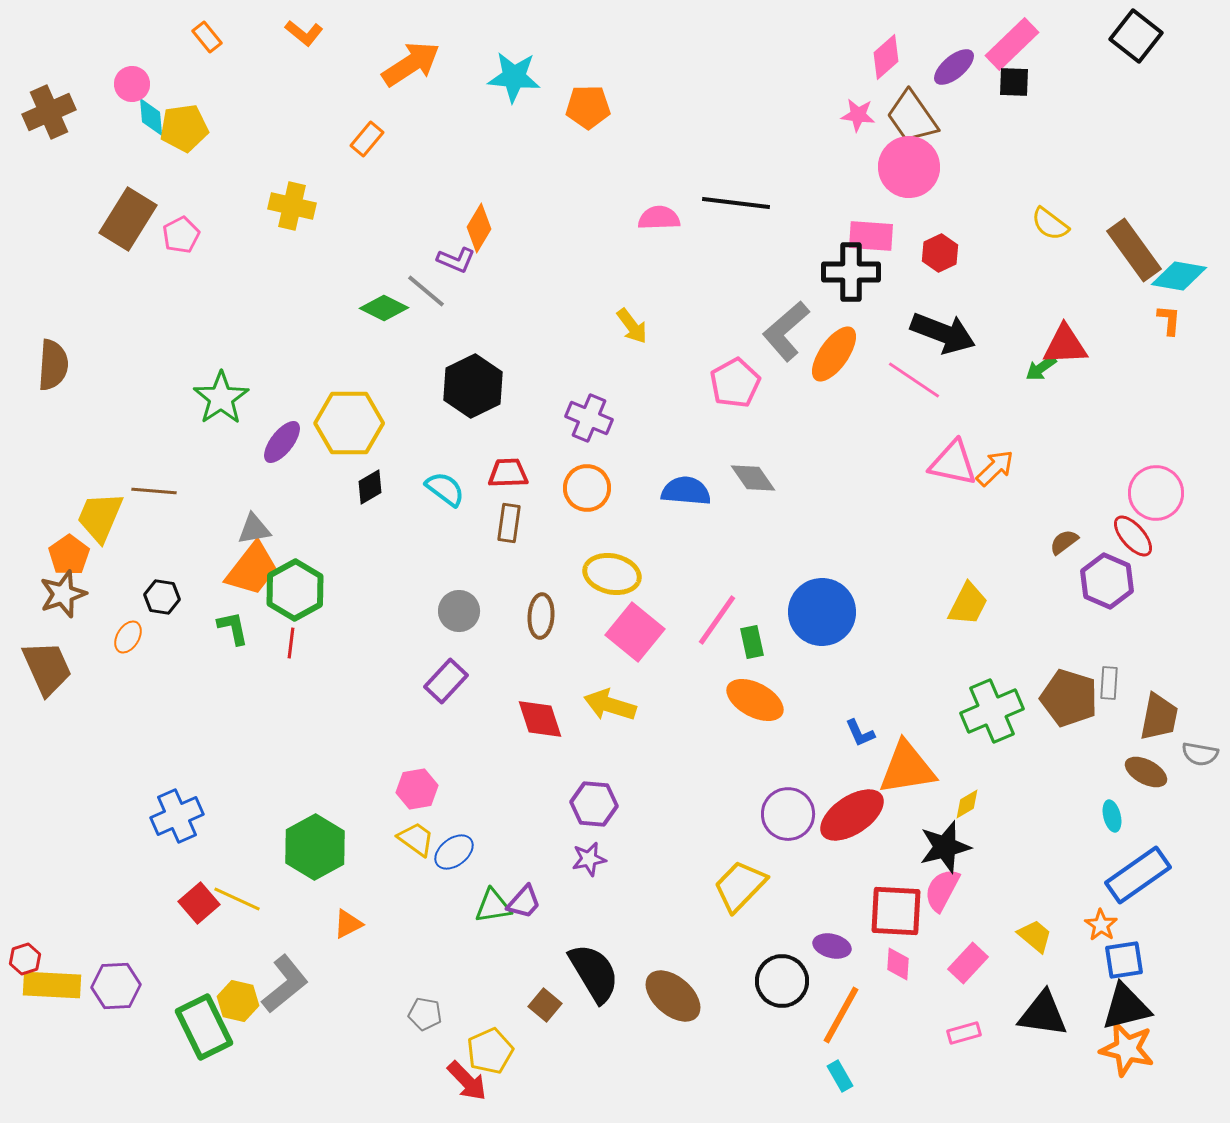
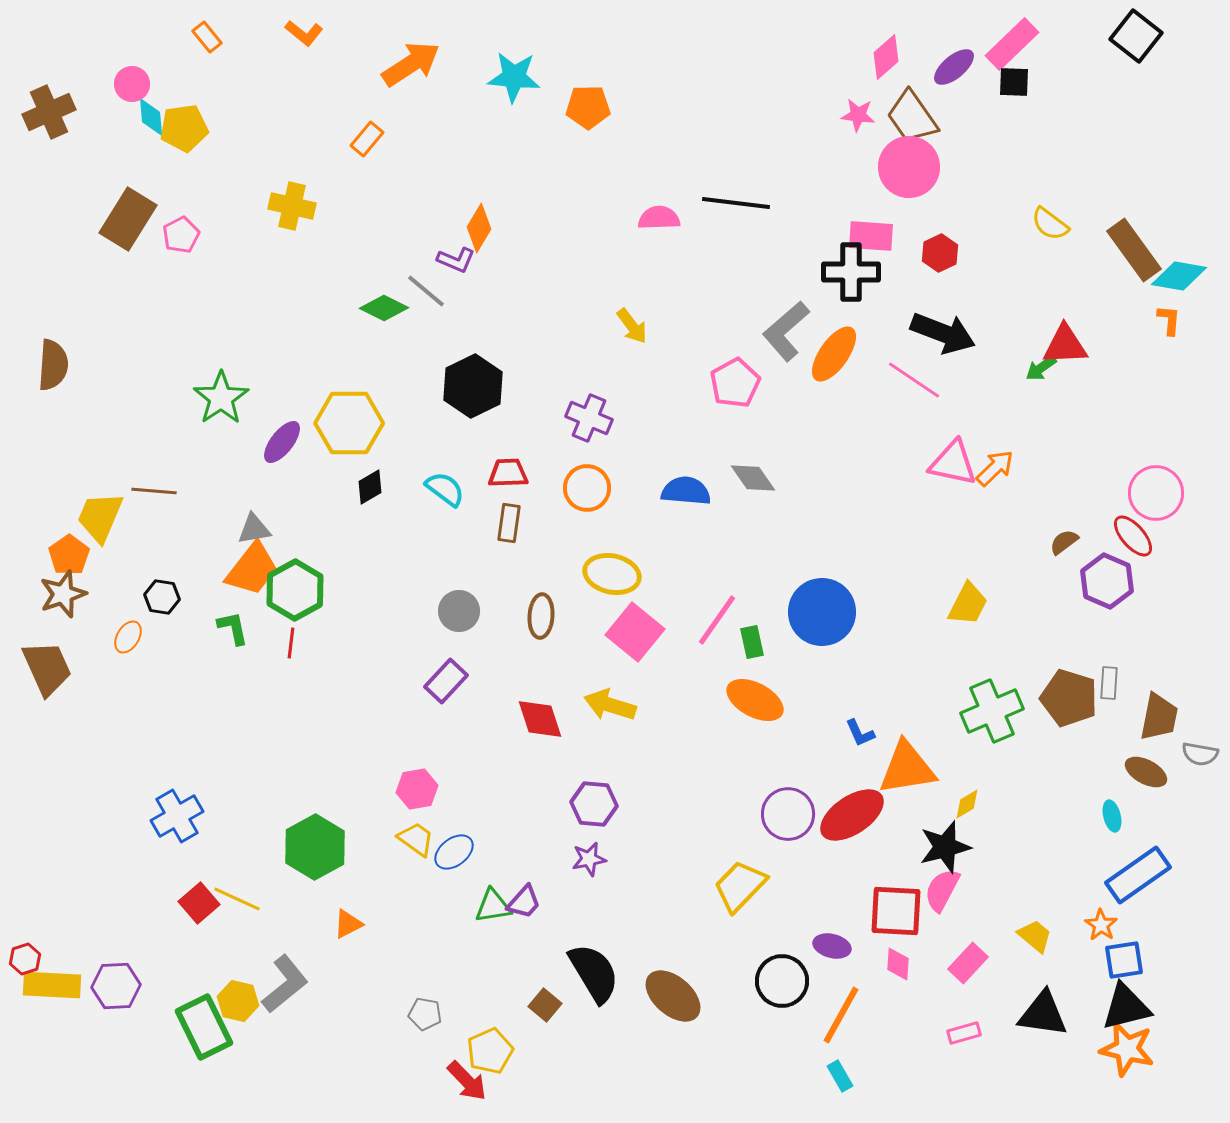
blue cross at (177, 816): rotated 6 degrees counterclockwise
